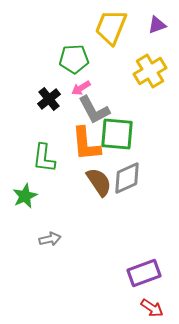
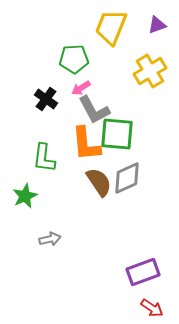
black cross: moved 3 px left; rotated 15 degrees counterclockwise
purple rectangle: moved 1 px left, 1 px up
